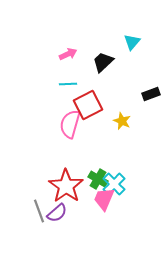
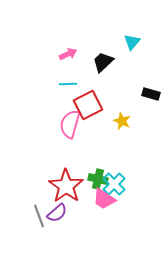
black rectangle: rotated 36 degrees clockwise
green cross: rotated 18 degrees counterclockwise
pink trapezoid: rotated 80 degrees counterclockwise
gray line: moved 5 px down
